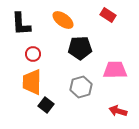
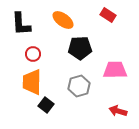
gray hexagon: moved 2 px left, 1 px up
